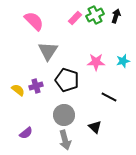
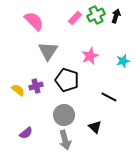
green cross: moved 1 px right
pink star: moved 6 px left, 6 px up; rotated 24 degrees counterclockwise
